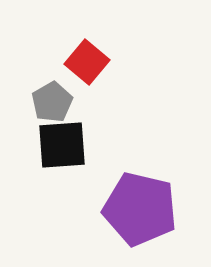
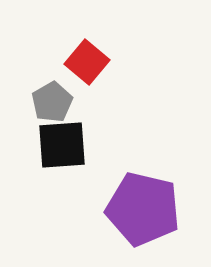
purple pentagon: moved 3 px right
